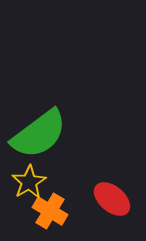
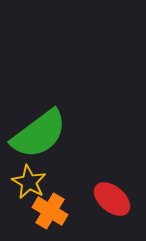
yellow star: rotated 12 degrees counterclockwise
